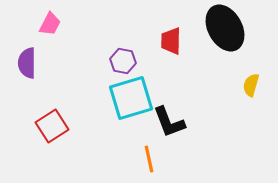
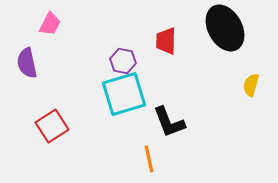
red trapezoid: moved 5 px left
purple semicircle: rotated 12 degrees counterclockwise
cyan square: moved 7 px left, 4 px up
